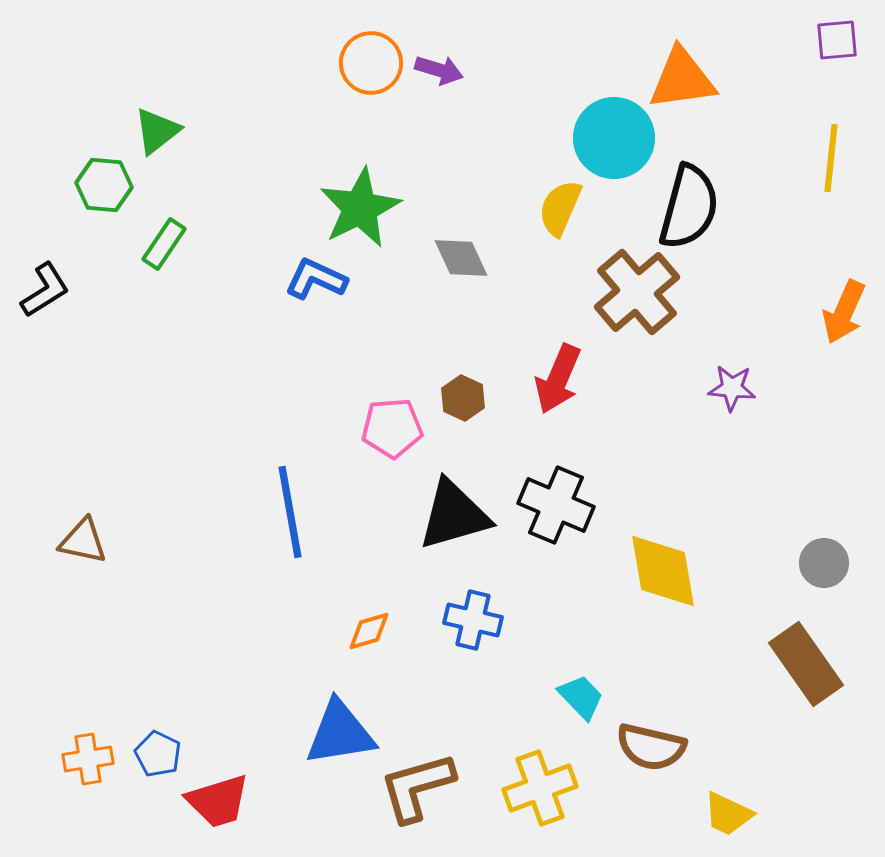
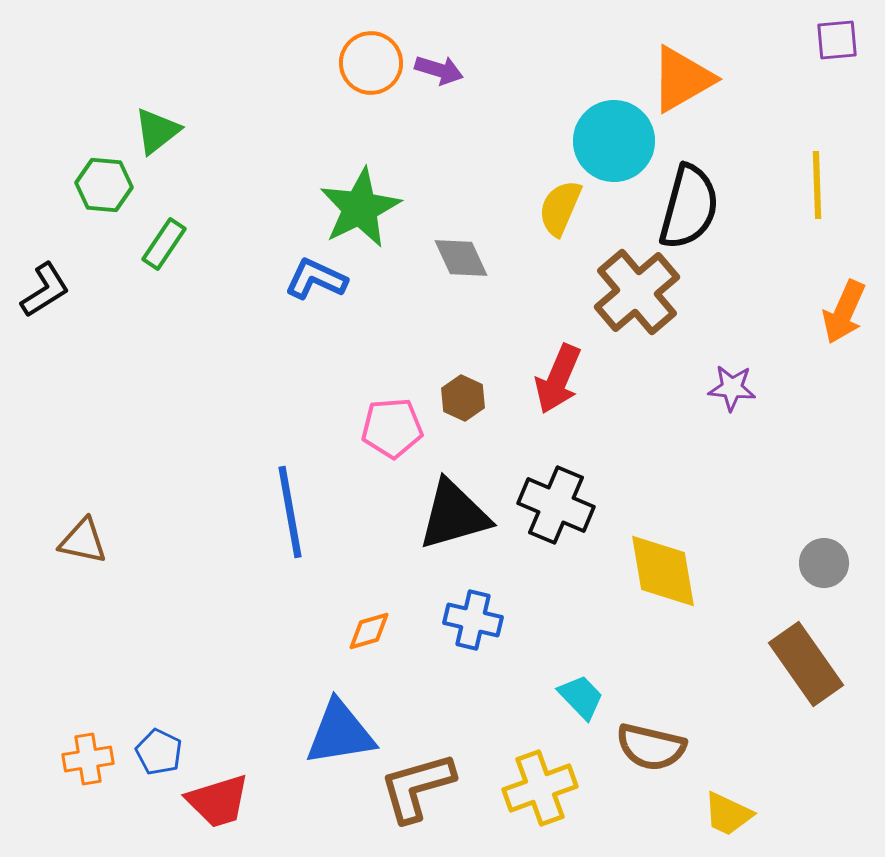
orange triangle: rotated 22 degrees counterclockwise
cyan circle: moved 3 px down
yellow line: moved 14 px left, 27 px down; rotated 8 degrees counterclockwise
blue pentagon: moved 1 px right, 2 px up
